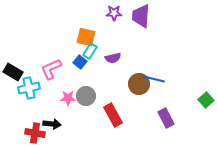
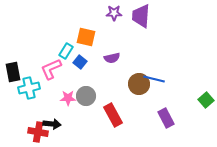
cyan rectangle: moved 24 px left
purple semicircle: moved 1 px left
black rectangle: rotated 48 degrees clockwise
red cross: moved 3 px right, 1 px up
